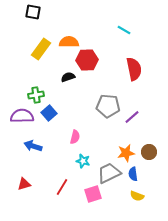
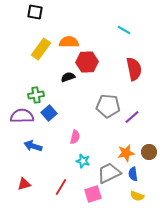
black square: moved 2 px right
red hexagon: moved 2 px down
red line: moved 1 px left
